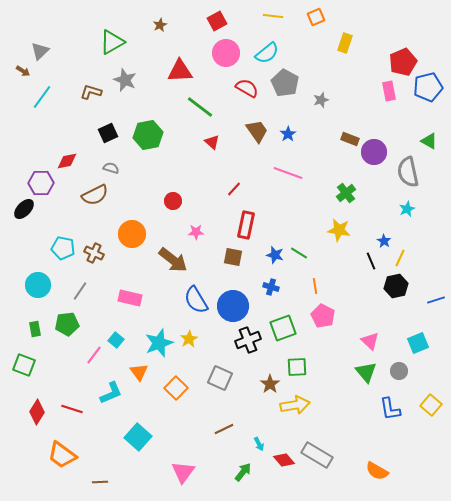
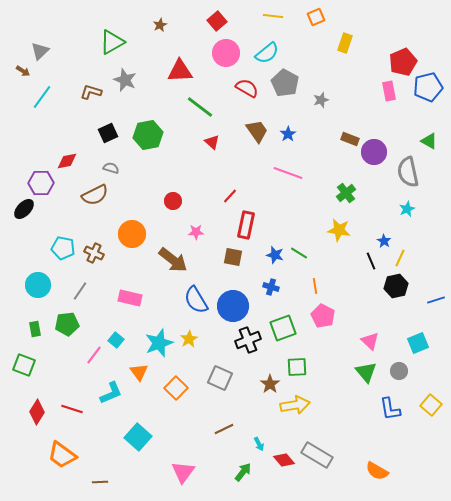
red square at (217, 21): rotated 12 degrees counterclockwise
red line at (234, 189): moved 4 px left, 7 px down
